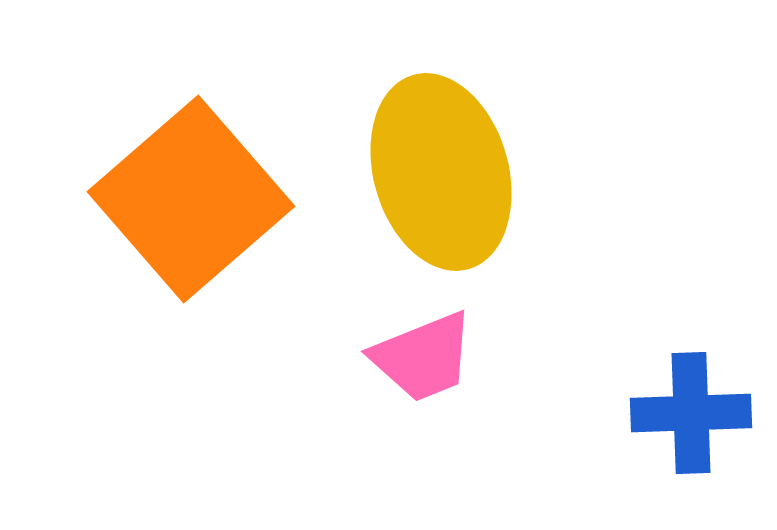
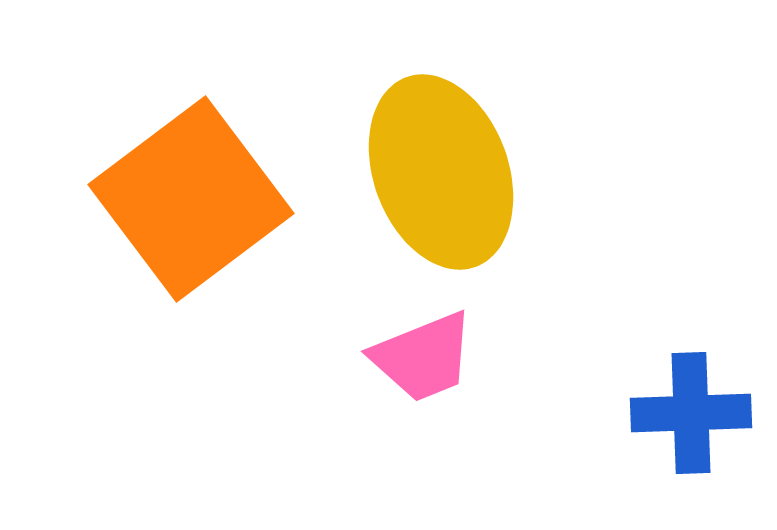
yellow ellipse: rotated 4 degrees counterclockwise
orange square: rotated 4 degrees clockwise
